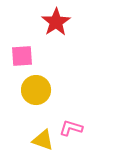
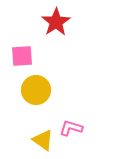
yellow triangle: rotated 15 degrees clockwise
